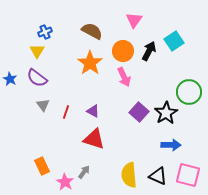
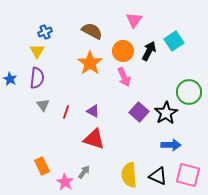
purple semicircle: rotated 120 degrees counterclockwise
